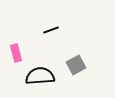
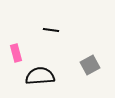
black line: rotated 28 degrees clockwise
gray square: moved 14 px right
